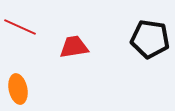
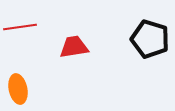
red line: rotated 32 degrees counterclockwise
black pentagon: rotated 9 degrees clockwise
